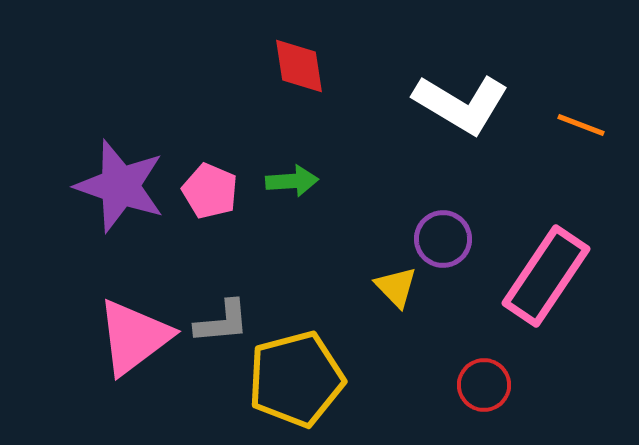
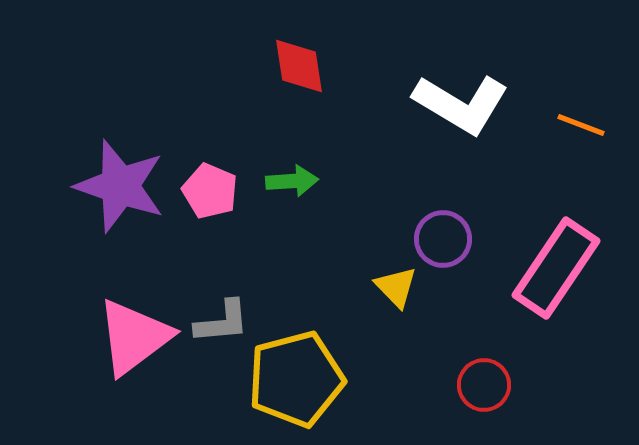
pink rectangle: moved 10 px right, 8 px up
